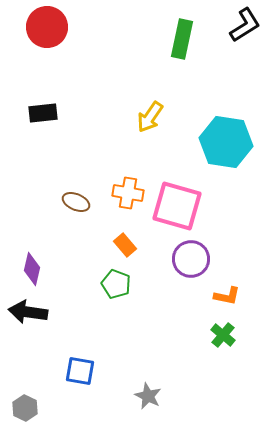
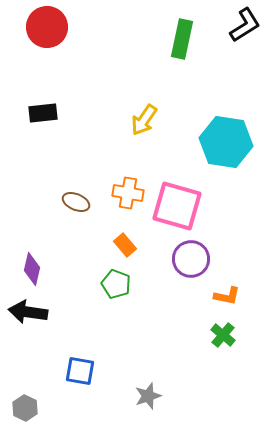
yellow arrow: moved 6 px left, 3 px down
gray star: rotated 28 degrees clockwise
